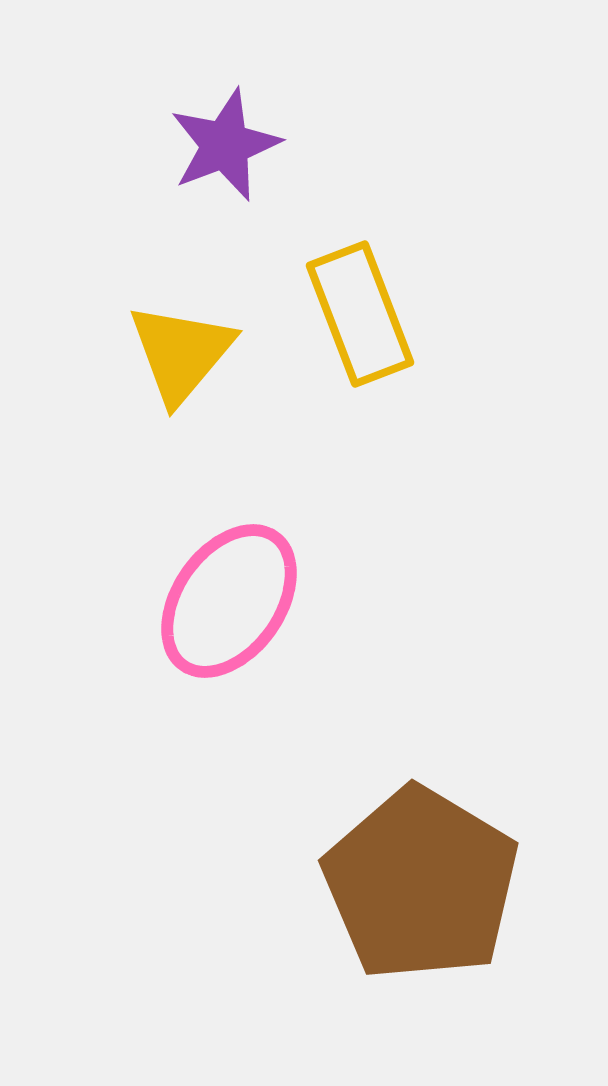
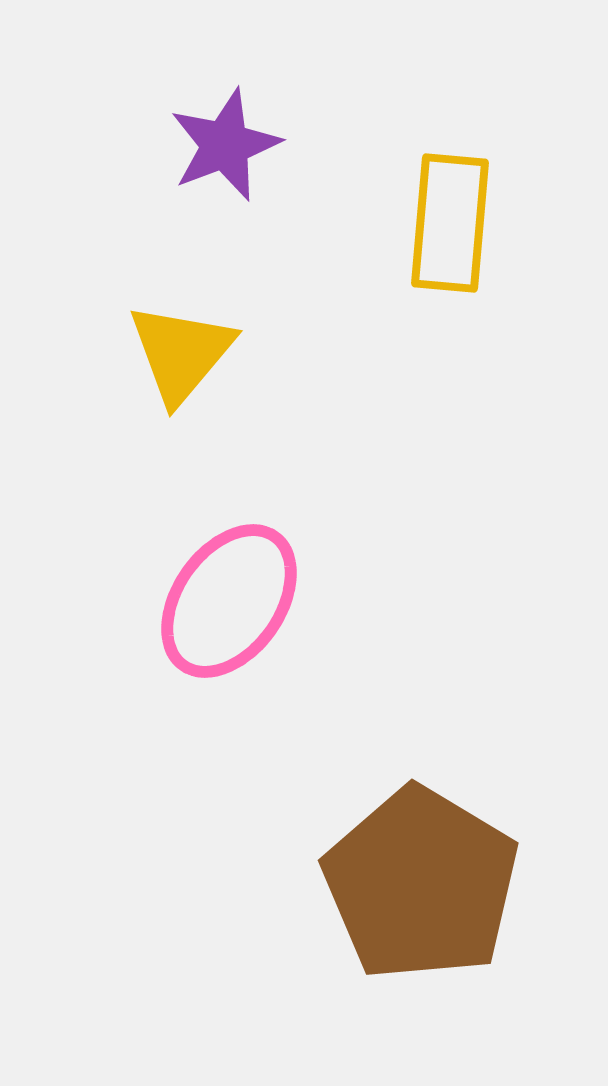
yellow rectangle: moved 90 px right, 91 px up; rotated 26 degrees clockwise
